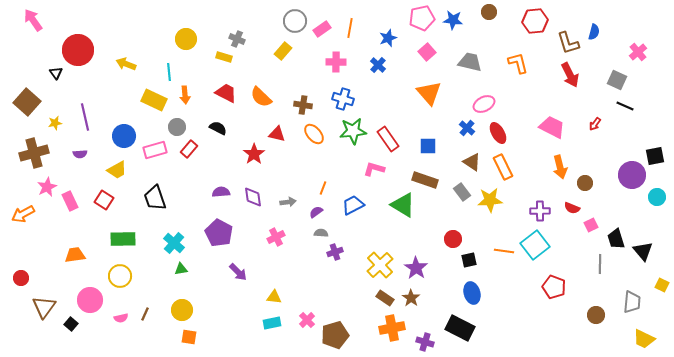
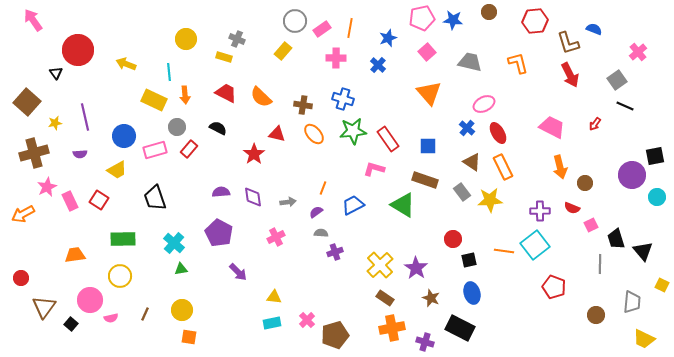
blue semicircle at (594, 32): moved 3 px up; rotated 84 degrees counterclockwise
pink cross at (336, 62): moved 4 px up
gray square at (617, 80): rotated 30 degrees clockwise
red square at (104, 200): moved 5 px left
brown star at (411, 298): moved 20 px right; rotated 12 degrees counterclockwise
pink semicircle at (121, 318): moved 10 px left
